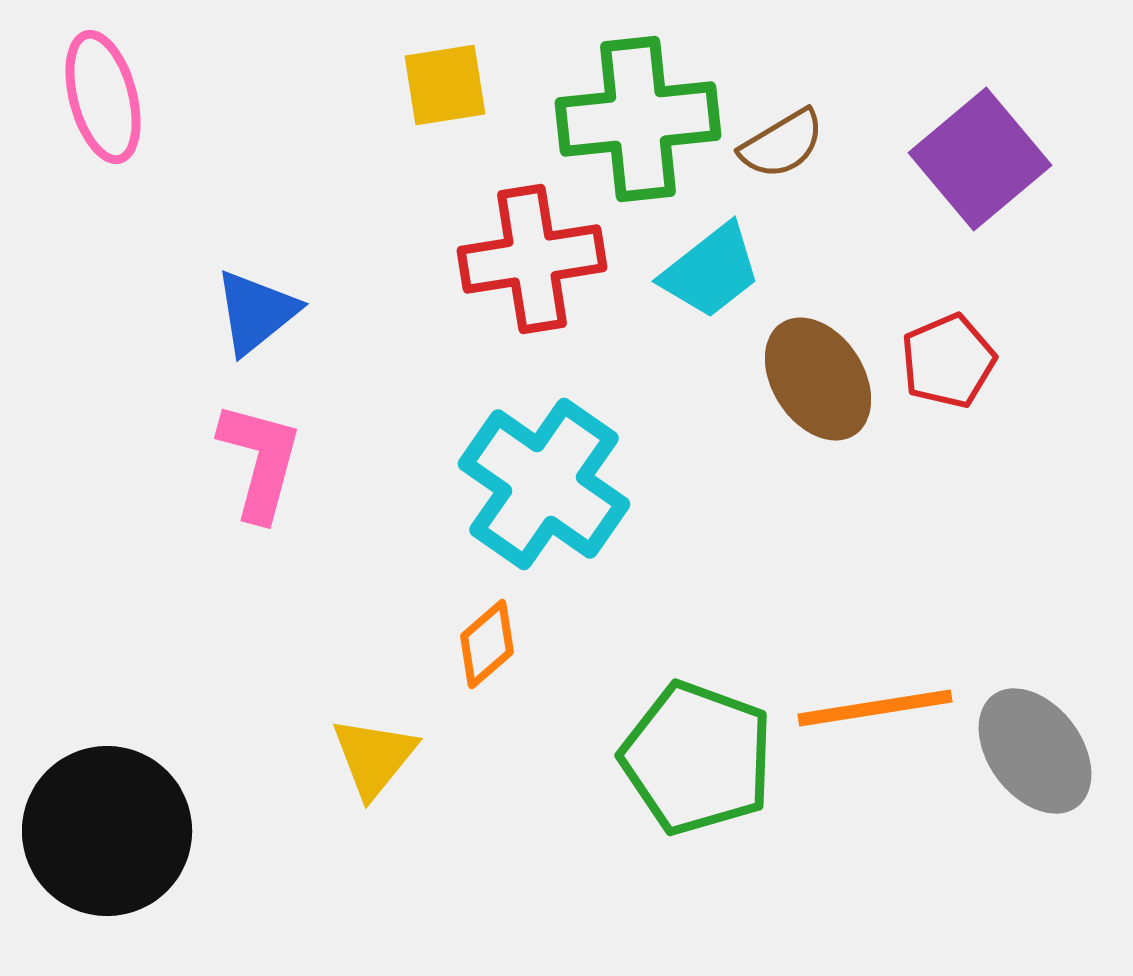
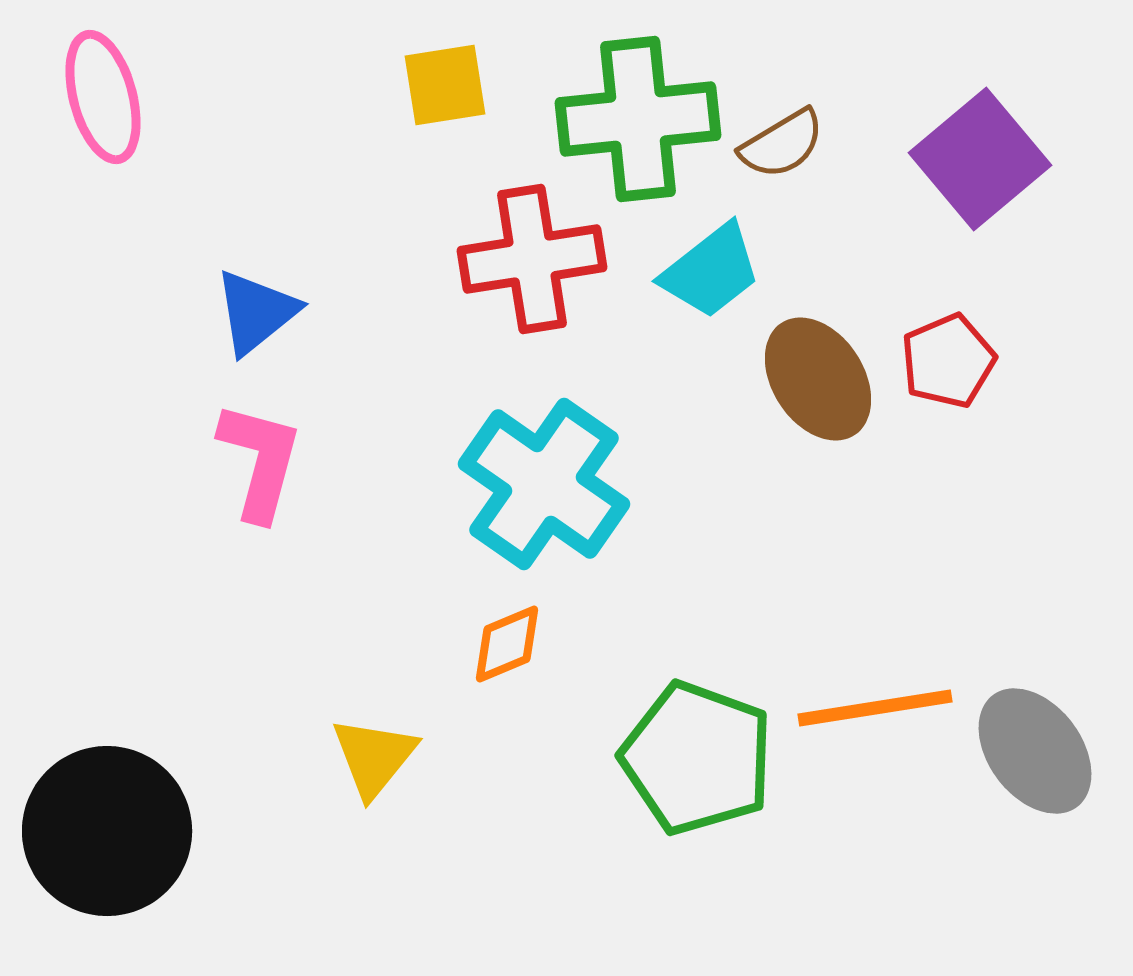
orange diamond: moved 20 px right; rotated 18 degrees clockwise
